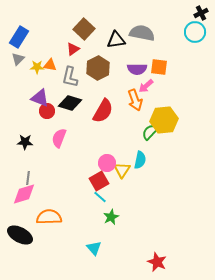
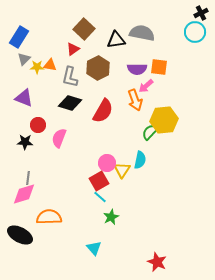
gray triangle: moved 6 px right
purple triangle: moved 16 px left
red circle: moved 9 px left, 14 px down
